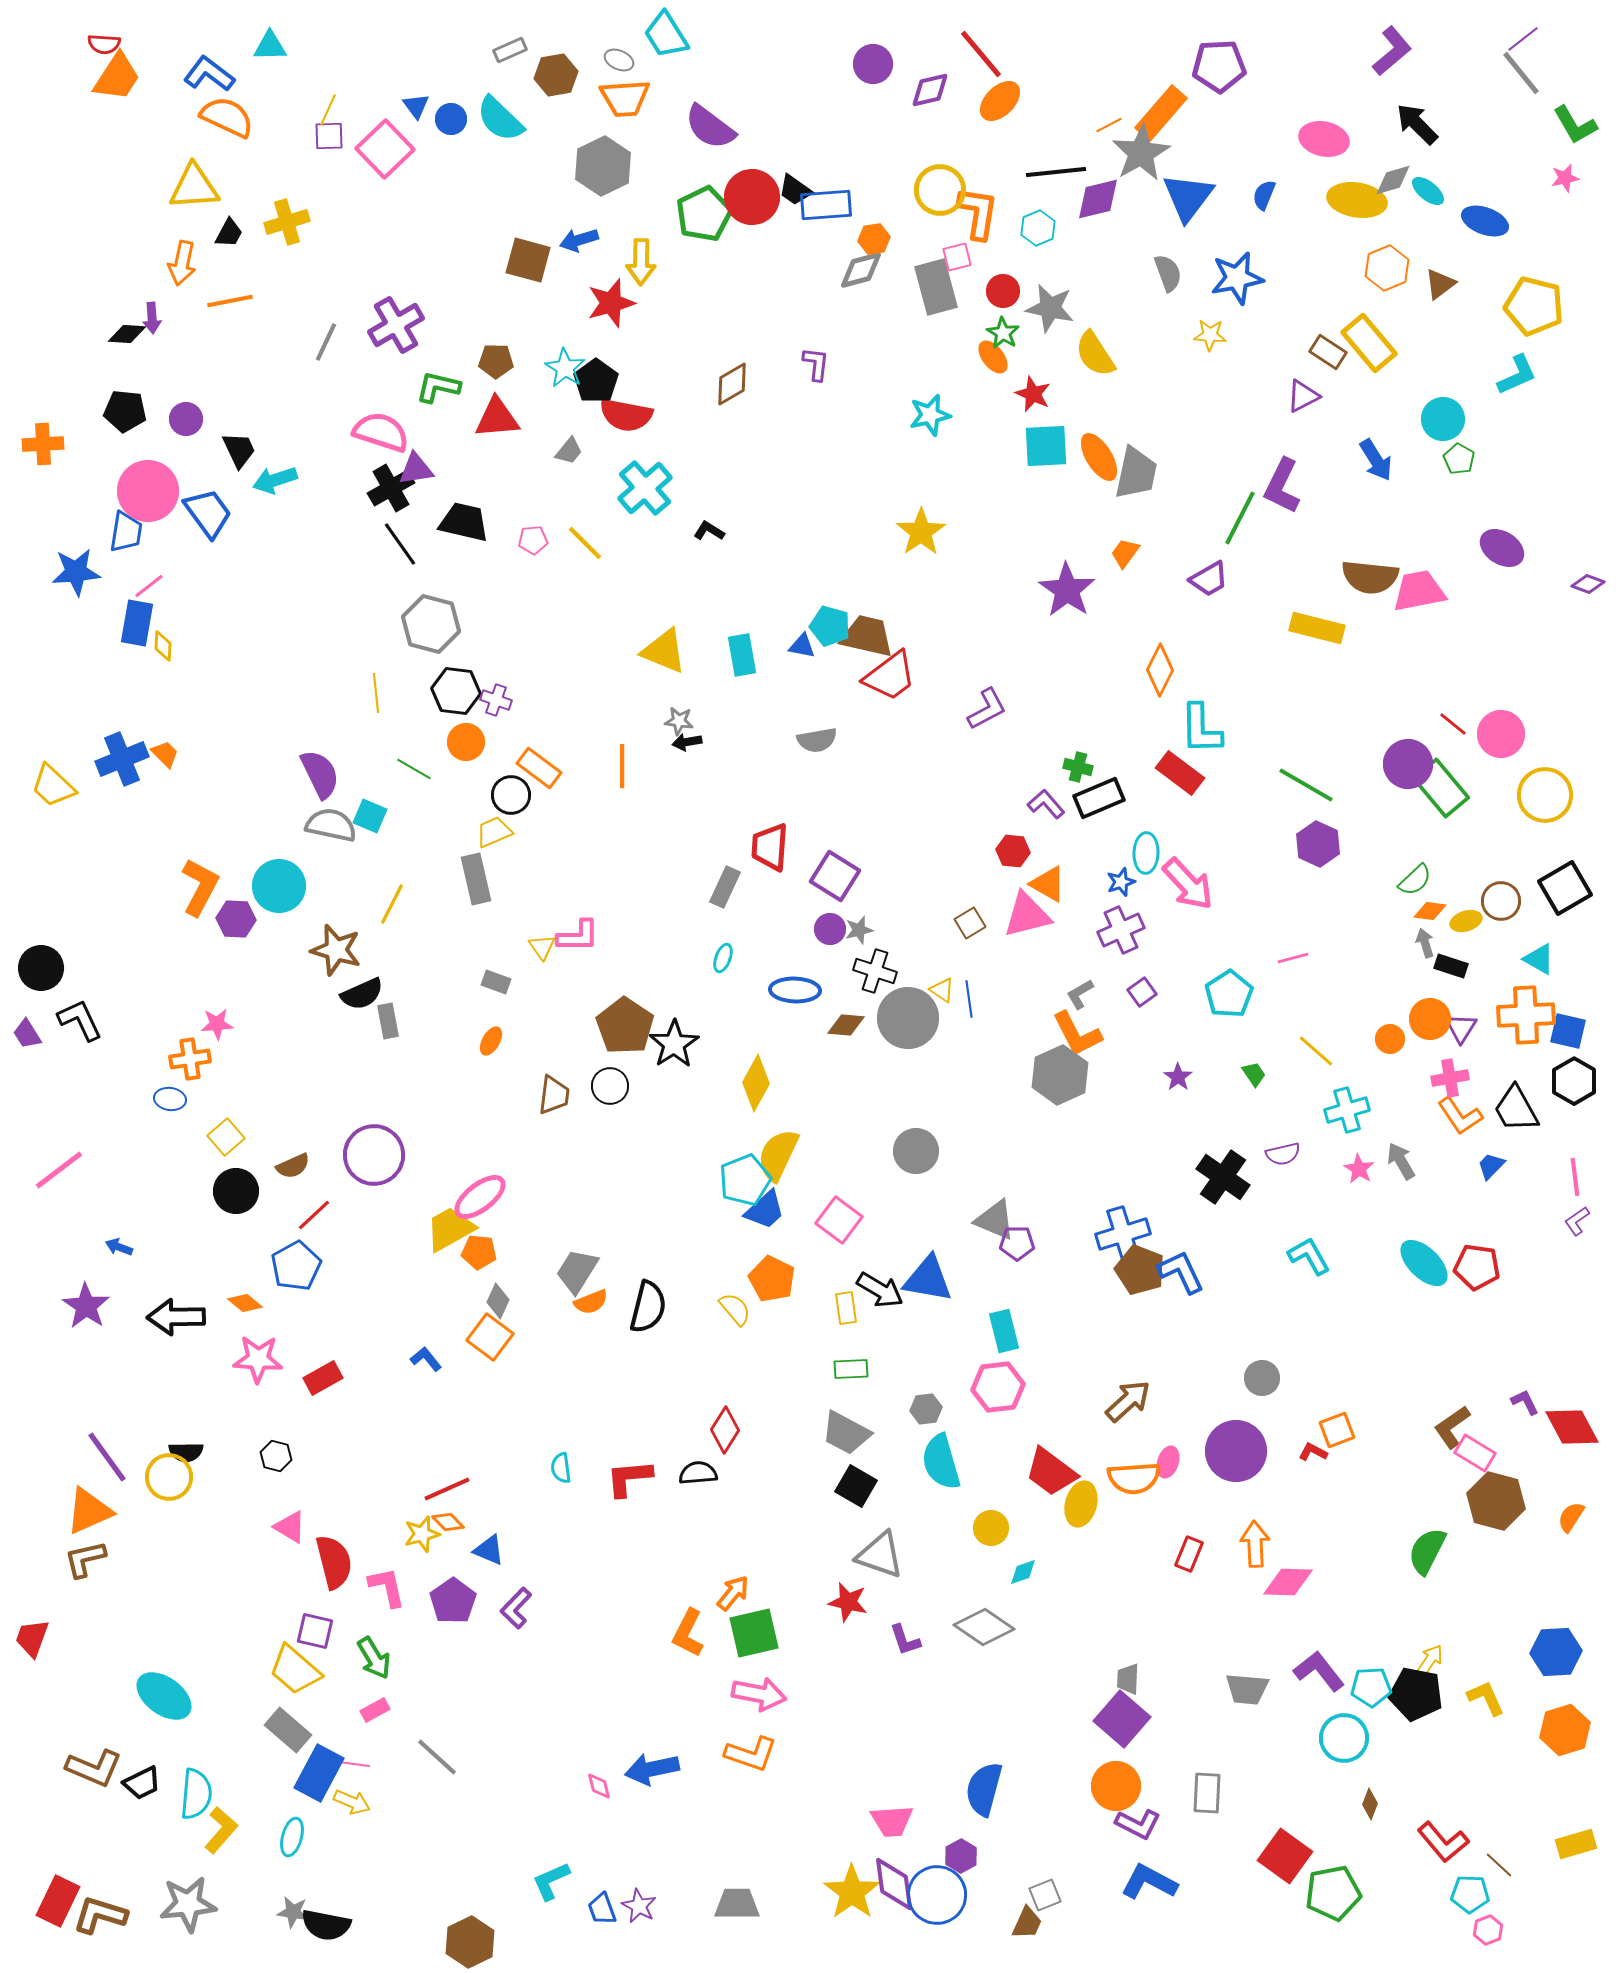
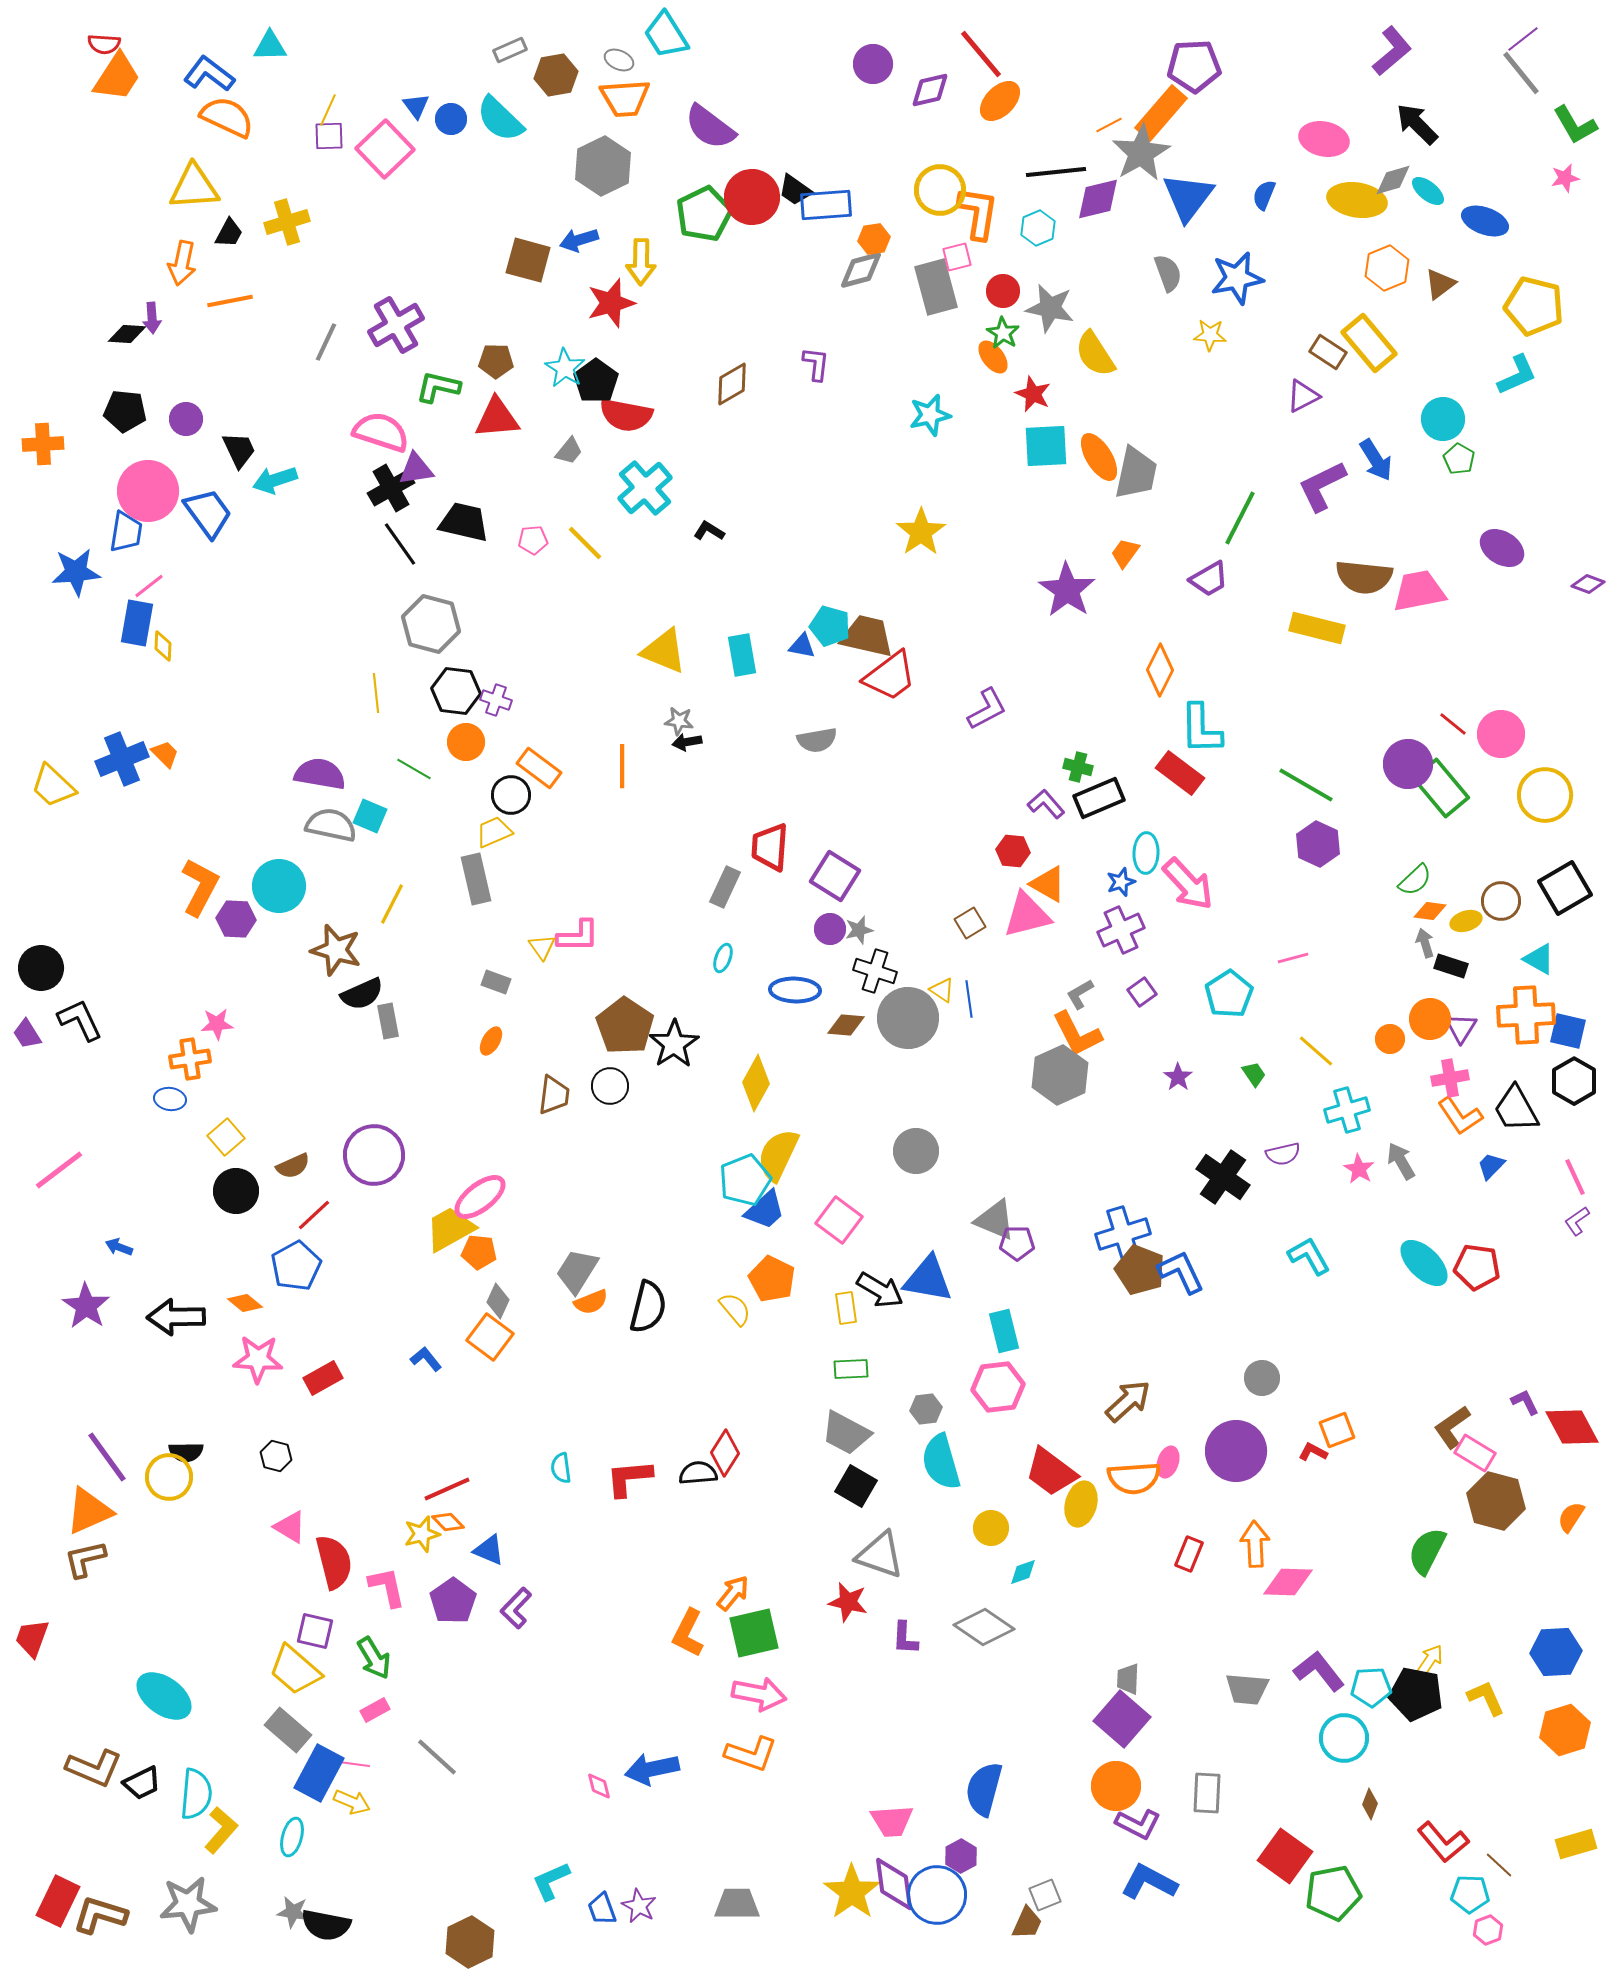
purple pentagon at (1219, 66): moved 25 px left
purple L-shape at (1282, 486): moved 40 px right; rotated 38 degrees clockwise
brown semicircle at (1370, 577): moved 6 px left
purple semicircle at (320, 774): rotated 54 degrees counterclockwise
pink line at (1575, 1177): rotated 18 degrees counterclockwise
red diamond at (725, 1430): moved 23 px down
purple L-shape at (905, 1640): moved 2 px up; rotated 21 degrees clockwise
